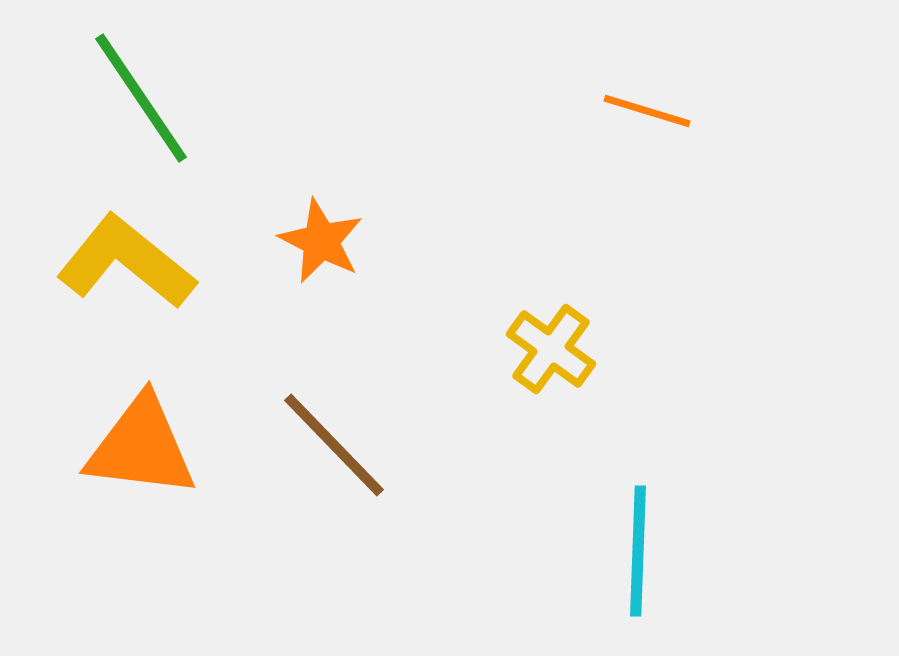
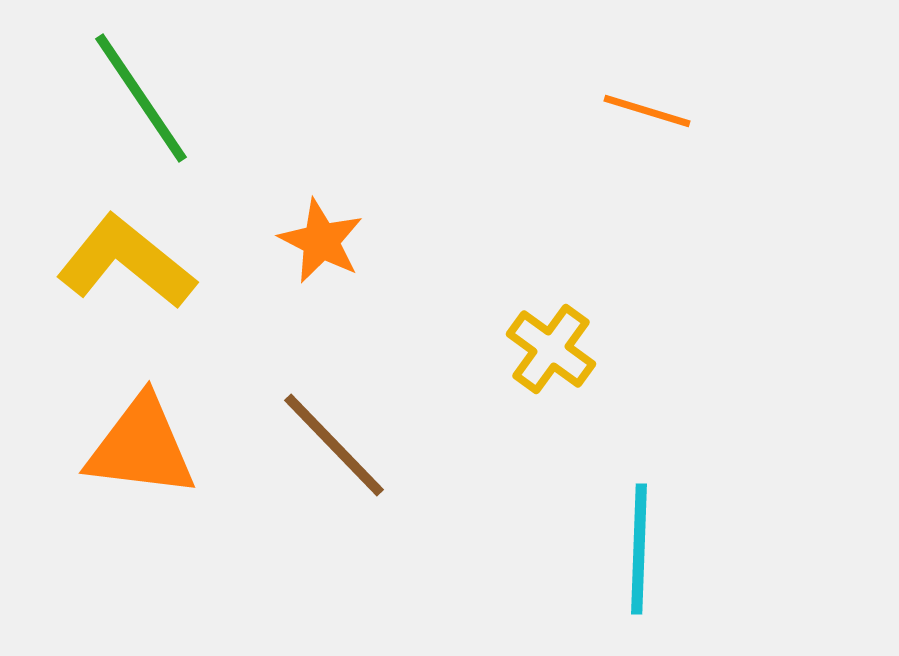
cyan line: moved 1 px right, 2 px up
